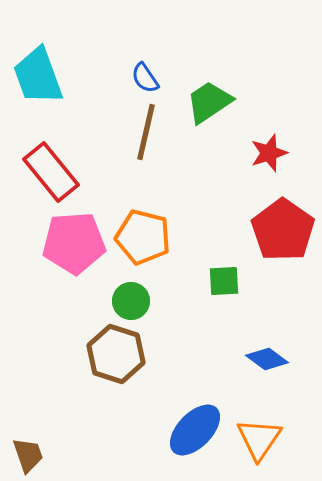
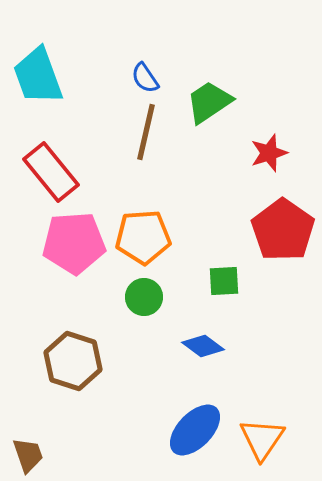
orange pentagon: rotated 18 degrees counterclockwise
green circle: moved 13 px right, 4 px up
brown hexagon: moved 43 px left, 7 px down
blue diamond: moved 64 px left, 13 px up
orange triangle: moved 3 px right
